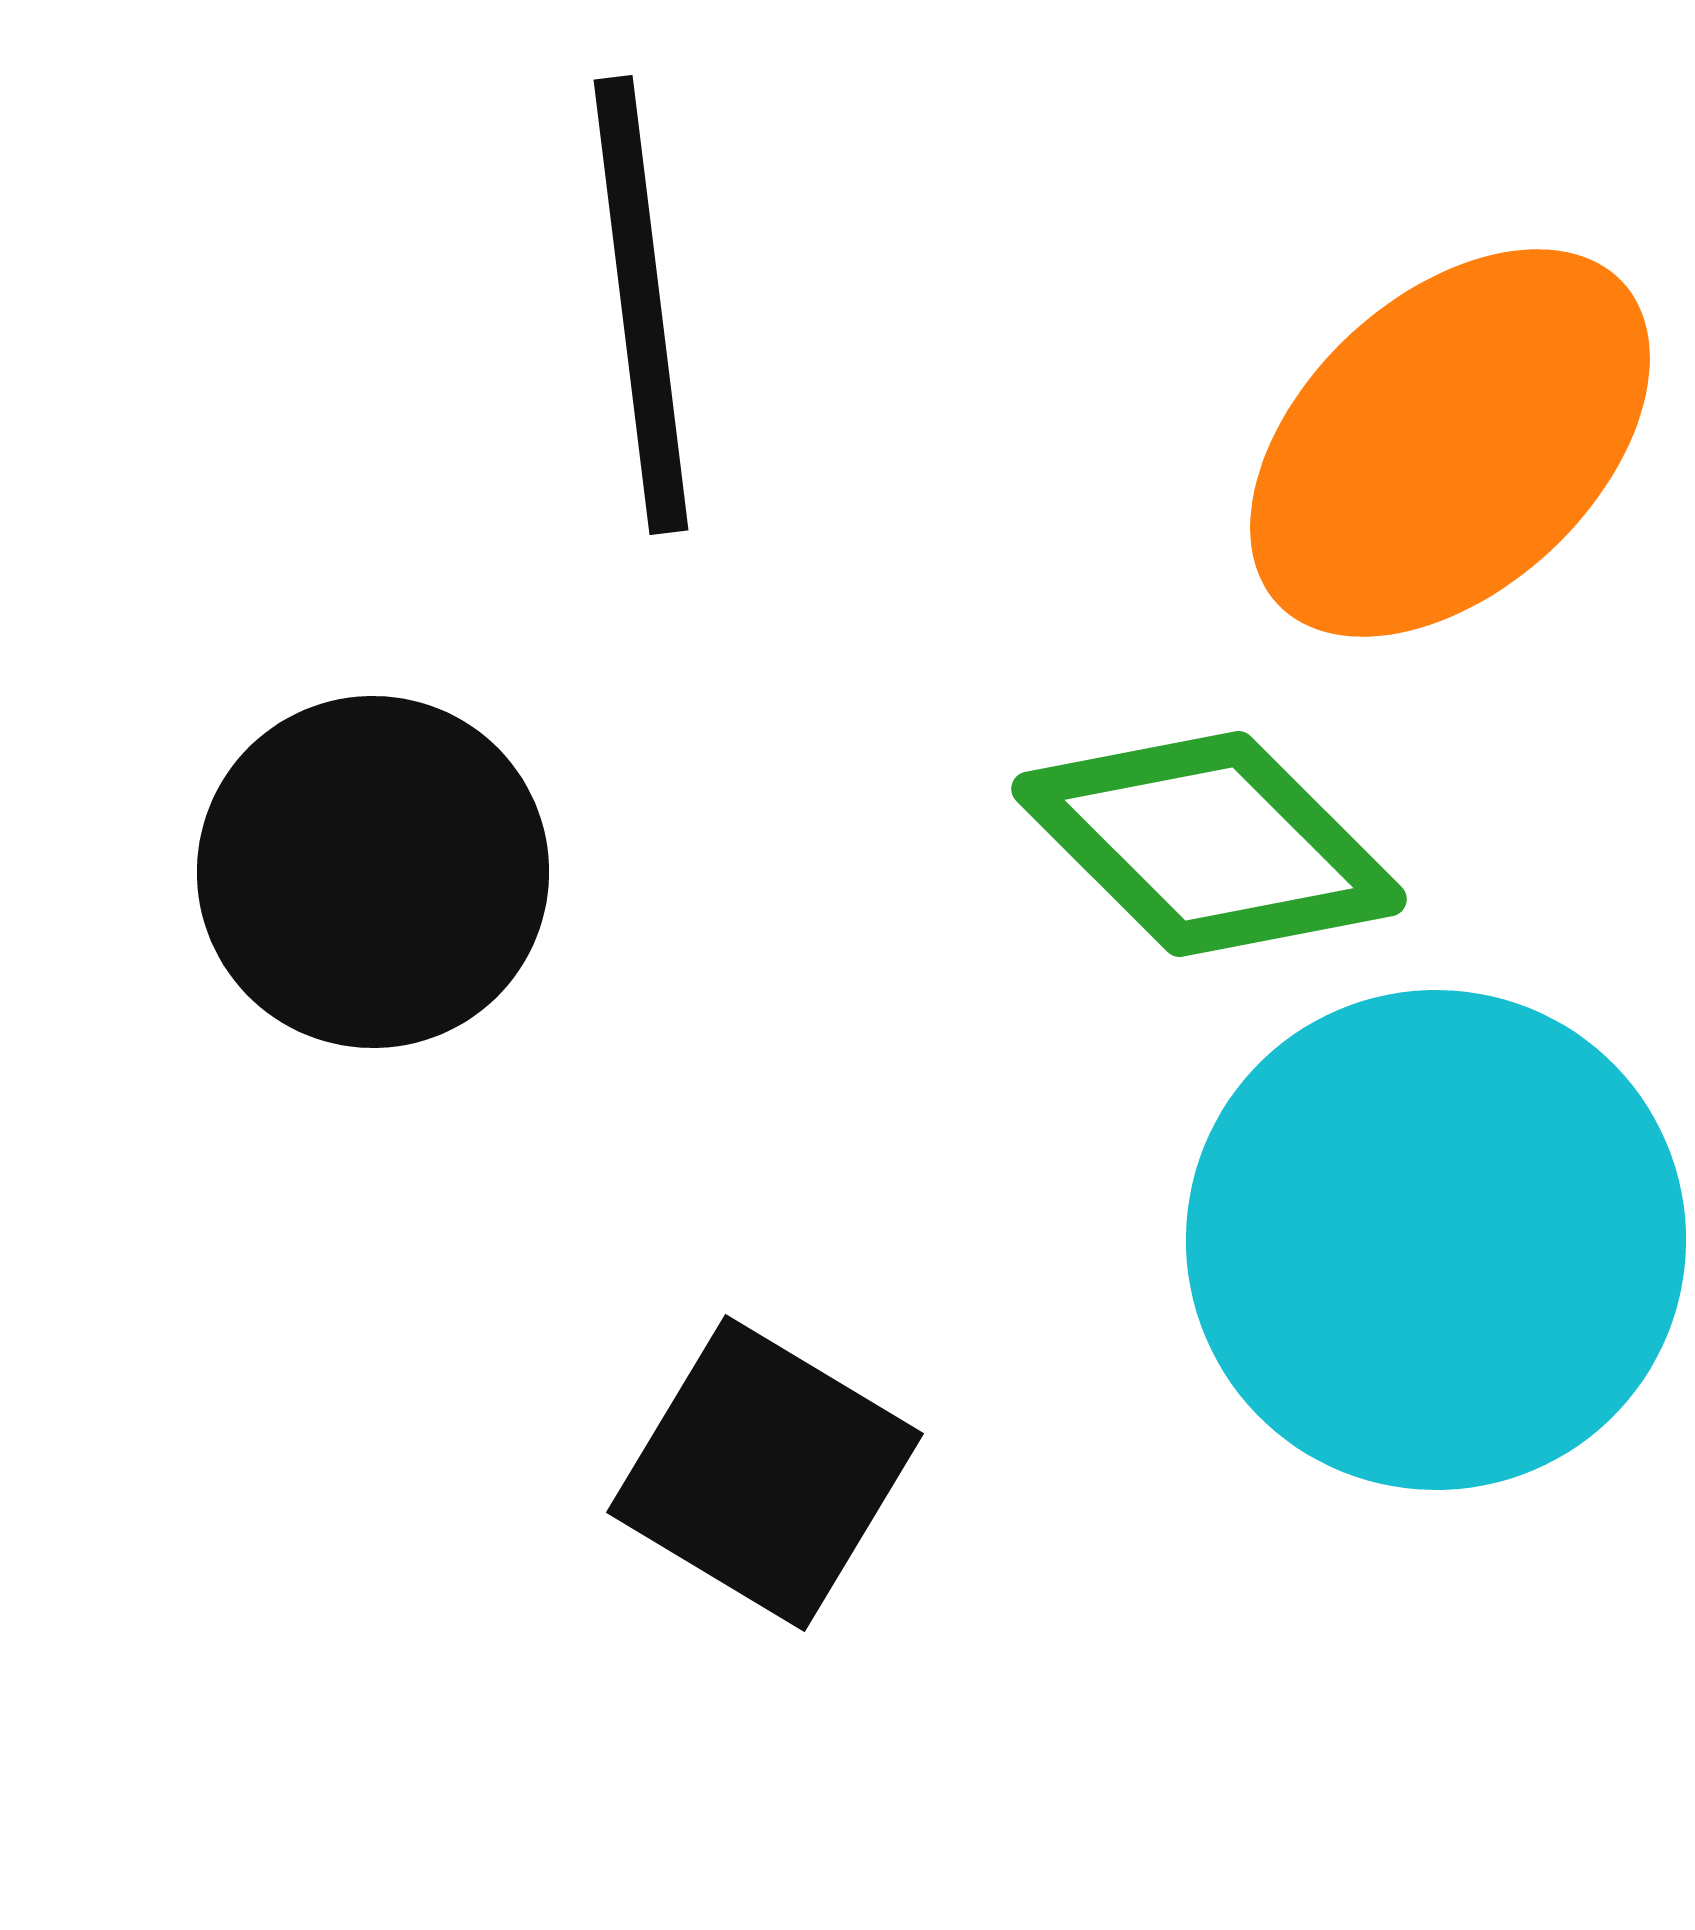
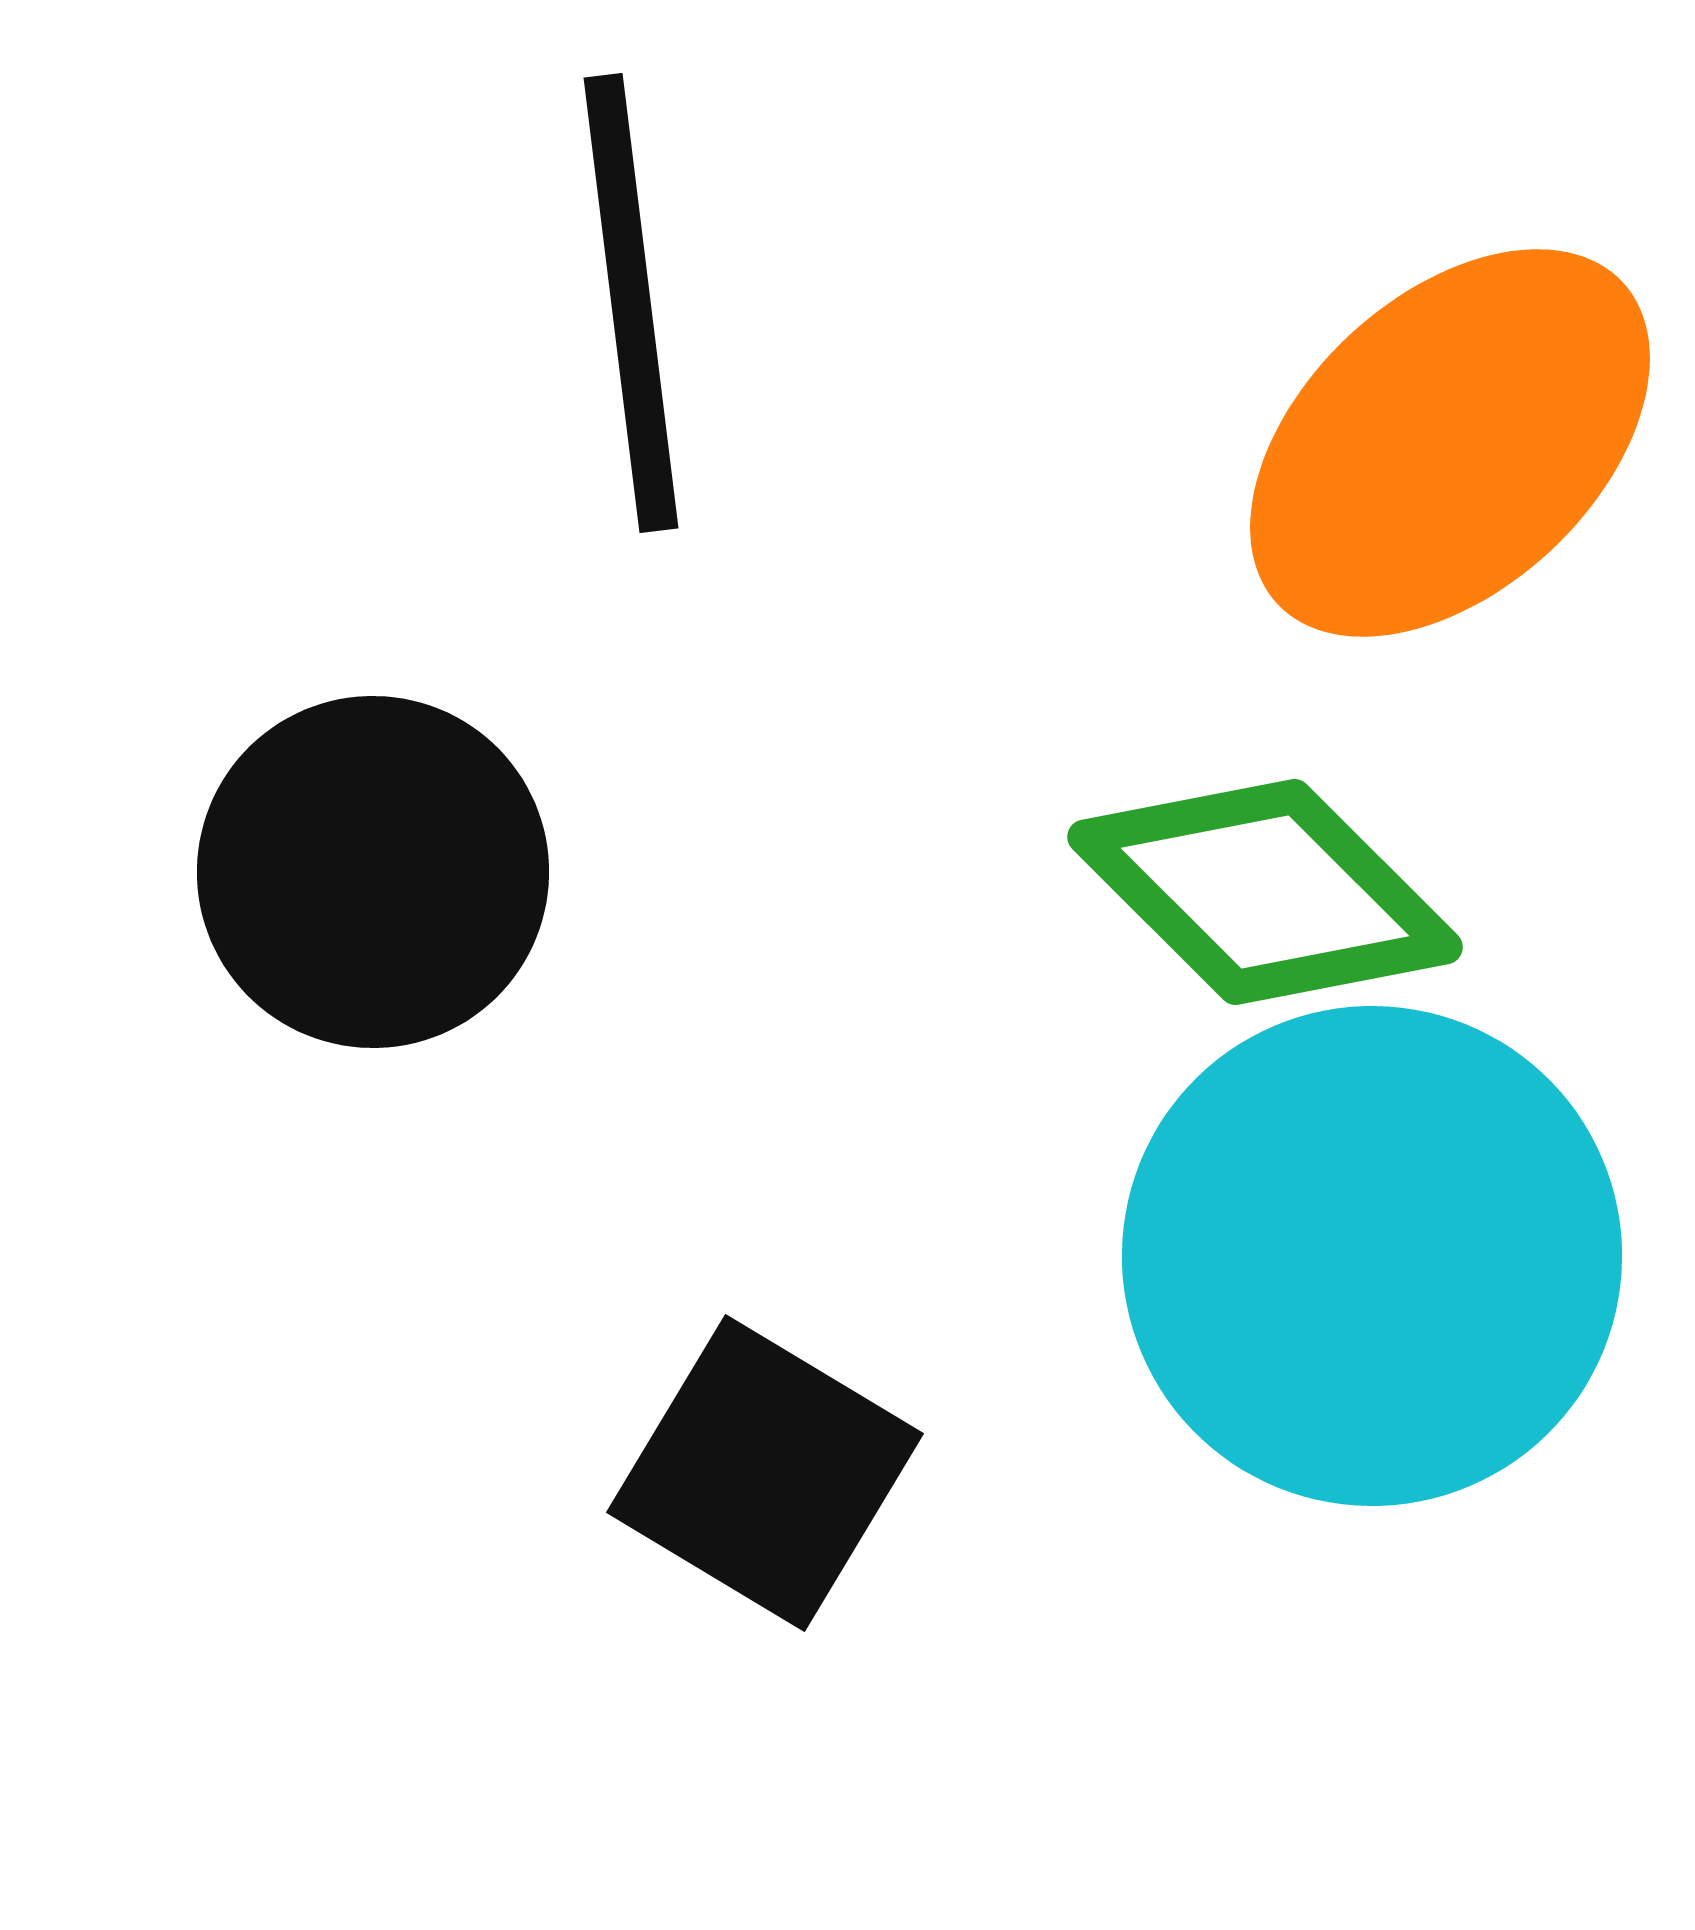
black line: moved 10 px left, 2 px up
green diamond: moved 56 px right, 48 px down
cyan circle: moved 64 px left, 16 px down
